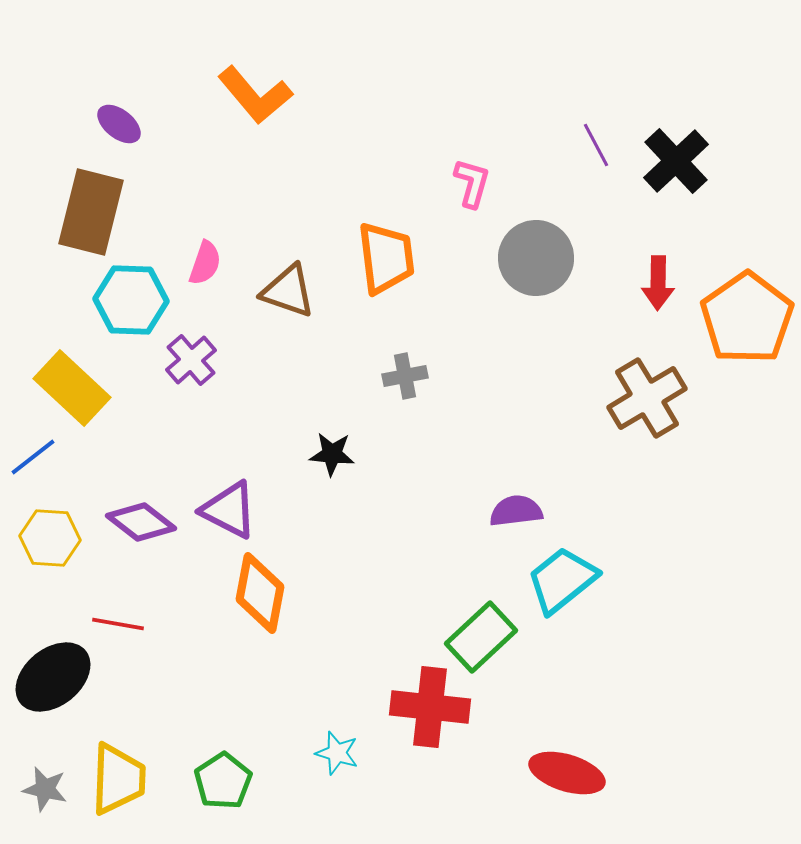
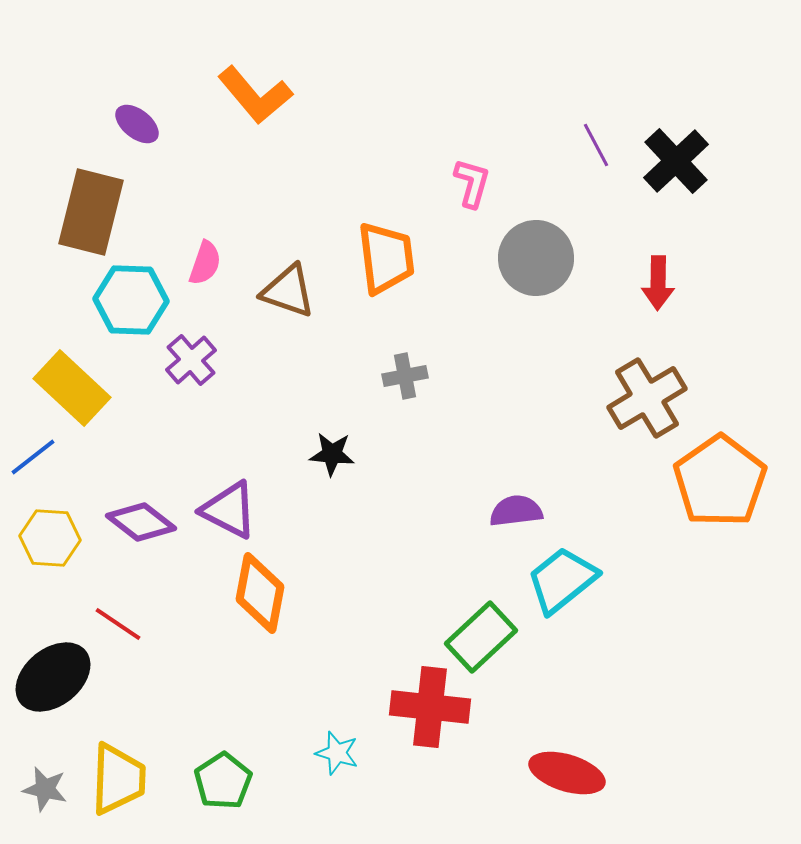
purple ellipse: moved 18 px right
orange pentagon: moved 27 px left, 163 px down
red line: rotated 24 degrees clockwise
